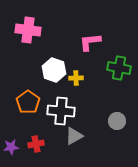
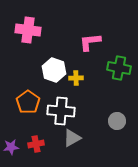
gray triangle: moved 2 px left, 2 px down
